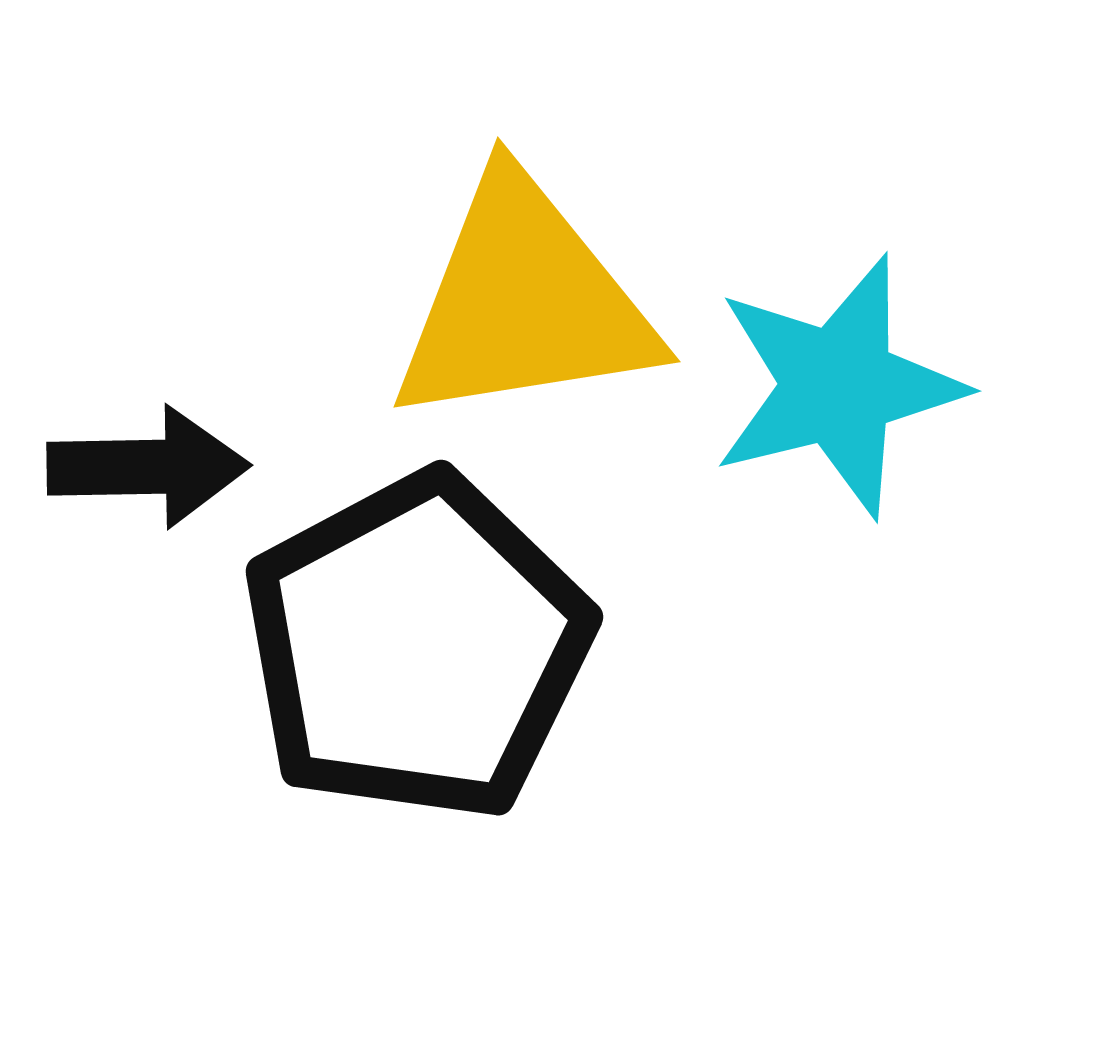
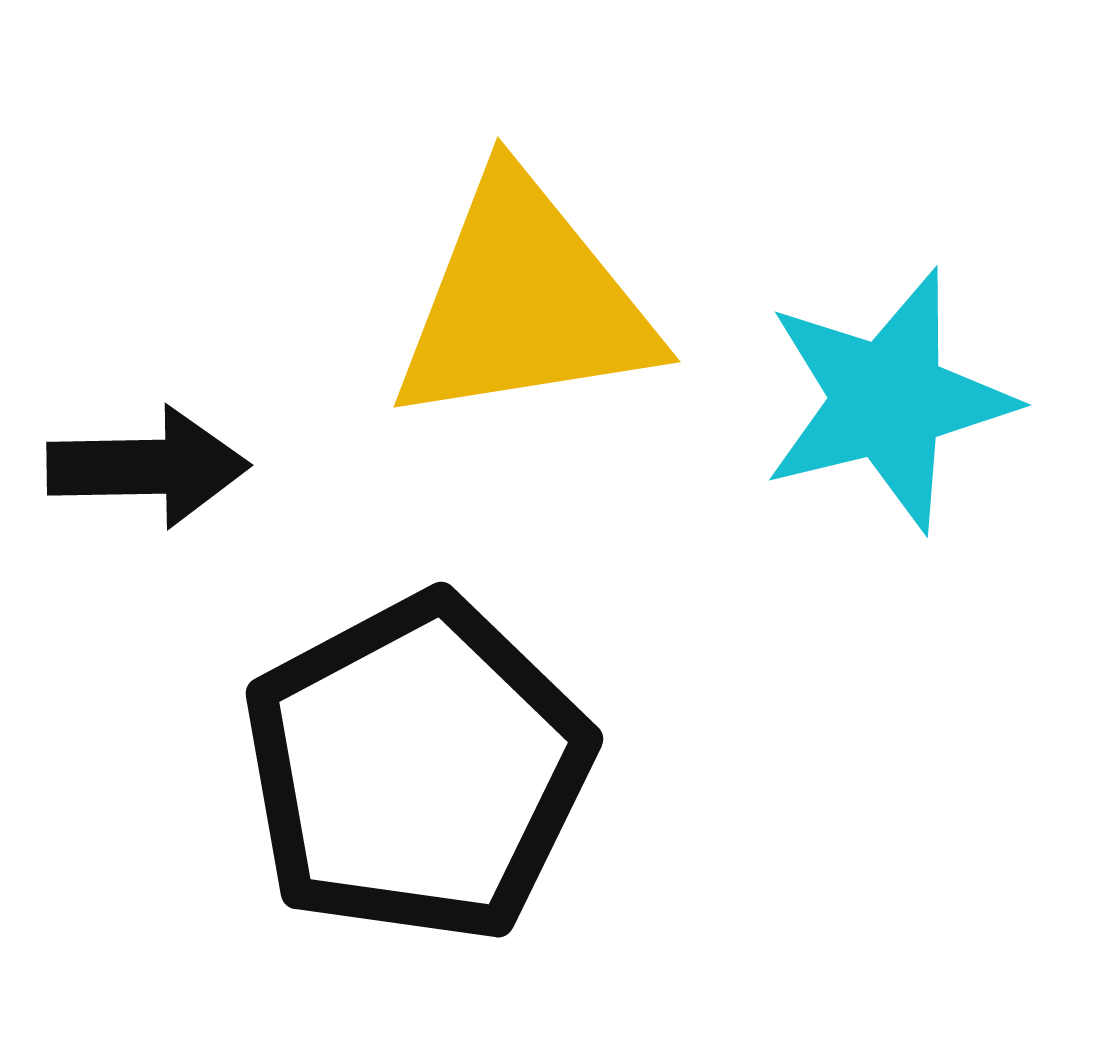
cyan star: moved 50 px right, 14 px down
black pentagon: moved 122 px down
